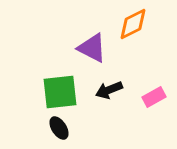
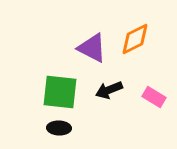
orange diamond: moved 2 px right, 15 px down
green square: rotated 12 degrees clockwise
pink rectangle: rotated 60 degrees clockwise
black ellipse: rotated 55 degrees counterclockwise
